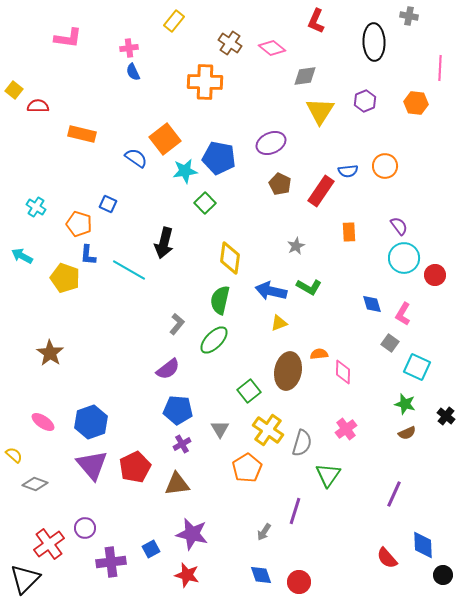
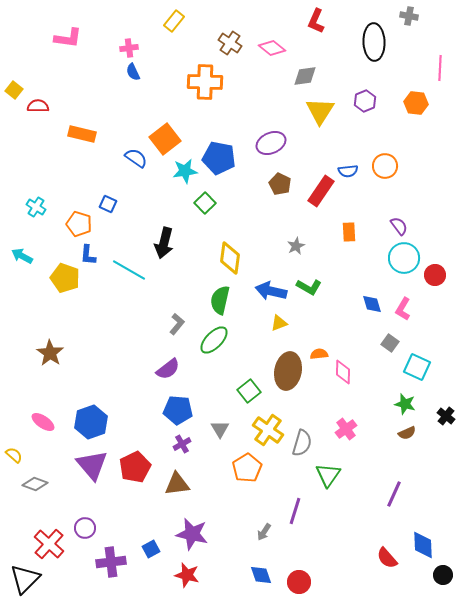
pink L-shape at (403, 314): moved 5 px up
red cross at (49, 544): rotated 12 degrees counterclockwise
